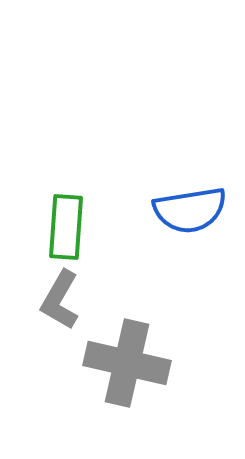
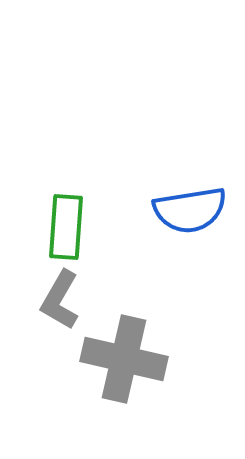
gray cross: moved 3 px left, 4 px up
